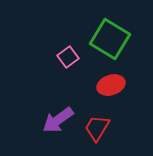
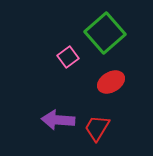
green square: moved 5 px left, 6 px up; rotated 18 degrees clockwise
red ellipse: moved 3 px up; rotated 12 degrees counterclockwise
purple arrow: rotated 40 degrees clockwise
